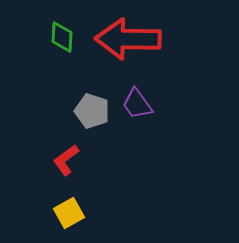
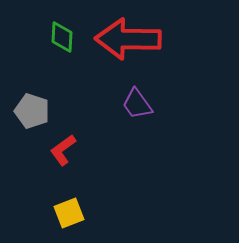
gray pentagon: moved 60 px left
red L-shape: moved 3 px left, 10 px up
yellow square: rotated 8 degrees clockwise
